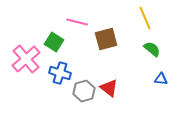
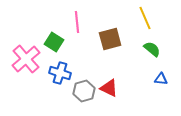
pink line: rotated 70 degrees clockwise
brown square: moved 4 px right
red triangle: rotated 12 degrees counterclockwise
